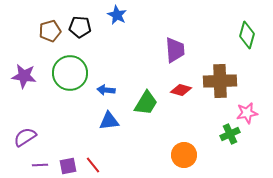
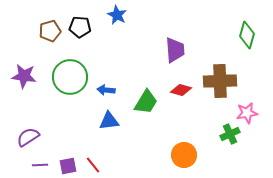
green circle: moved 4 px down
green trapezoid: moved 1 px up
purple semicircle: moved 3 px right
